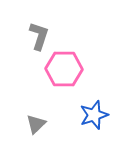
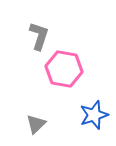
pink hexagon: rotated 9 degrees clockwise
